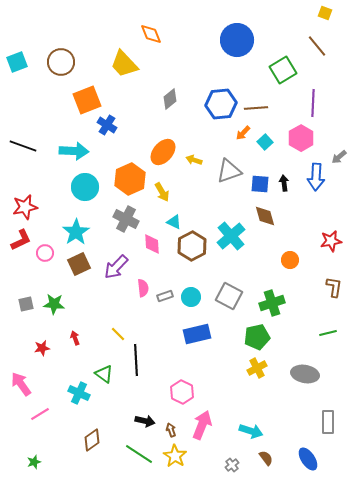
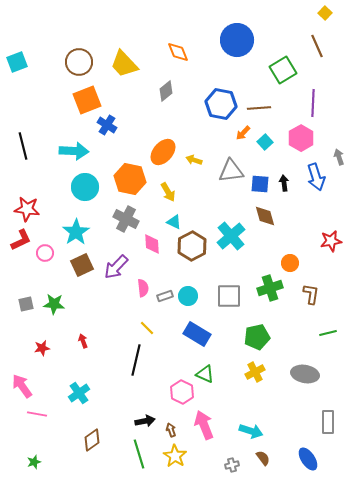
yellow square at (325, 13): rotated 24 degrees clockwise
orange diamond at (151, 34): moved 27 px right, 18 px down
brown line at (317, 46): rotated 15 degrees clockwise
brown circle at (61, 62): moved 18 px right
gray diamond at (170, 99): moved 4 px left, 8 px up
blue hexagon at (221, 104): rotated 16 degrees clockwise
brown line at (256, 108): moved 3 px right
black line at (23, 146): rotated 56 degrees clockwise
gray arrow at (339, 157): rotated 112 degrees clockwise
gray triangle at (229, 171): moved 2 px right; rotated 12 degrees clockwise
blue arrow at (316, 177): rotated 20 degrees counterclockwise
orange hexagon at (130, 179): rotated 24 degrees counterclockwise
yellow arrow at (162, 192): moved 6 px right
red star at (25, 207): moved 2 px right, 2 px down; rotated 20 degrees clockwise
orange circle at (290, 260): moved 3 px down
brown square at (79, 264): moved 3 px right, 1 px down
brown L-shape at (334, 287): moved 23 px left, 7 px down
gray square at (229, 296): rotated 28 degrees counterclockwise
cyan circle at (191, 297): moved 3 px left, 1 px up
green cross at (272, 303): moved 2 px left, 15 px up
yellow line at (118, 334): moved 29 px right, 6 px up
blue rectangle at (197, 334): rotated 44 degrees clockwise
red arrow at (75, 338): moved 8 px right, 3 px down
black line at (136, 360): rotated 16 degrees clockwise
yellow cross at (257, 368): moved 2 px left, 4 px down
green triangle at (104, 374): moved 101 px right; rotated 12 degrees counterclockwise
pink arrow at (21, 384): moved 1 px right, 2 px down
cyan cross at (79, 393): rotated 30 degrees clockwise
pink line at (40, 414): moved 3 px left; rotated 42 degrees clockwise
black arrow at (145, 421): rotated 24 degrees counterclockwise
pink arrow at (202, 425): moved 2 px right; rotated 44 degrees counterclockwise
green line at (139, 454): rotated 40 degrees clockwise
brown semicircle at (266, 458): moved 3 px left
gray cross at (232, 465): rotated 24 degrees clockwise
